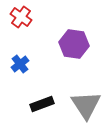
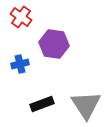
purple hexagon: moved 20 px left
blue cross: rotated 24 degrees clockwise
